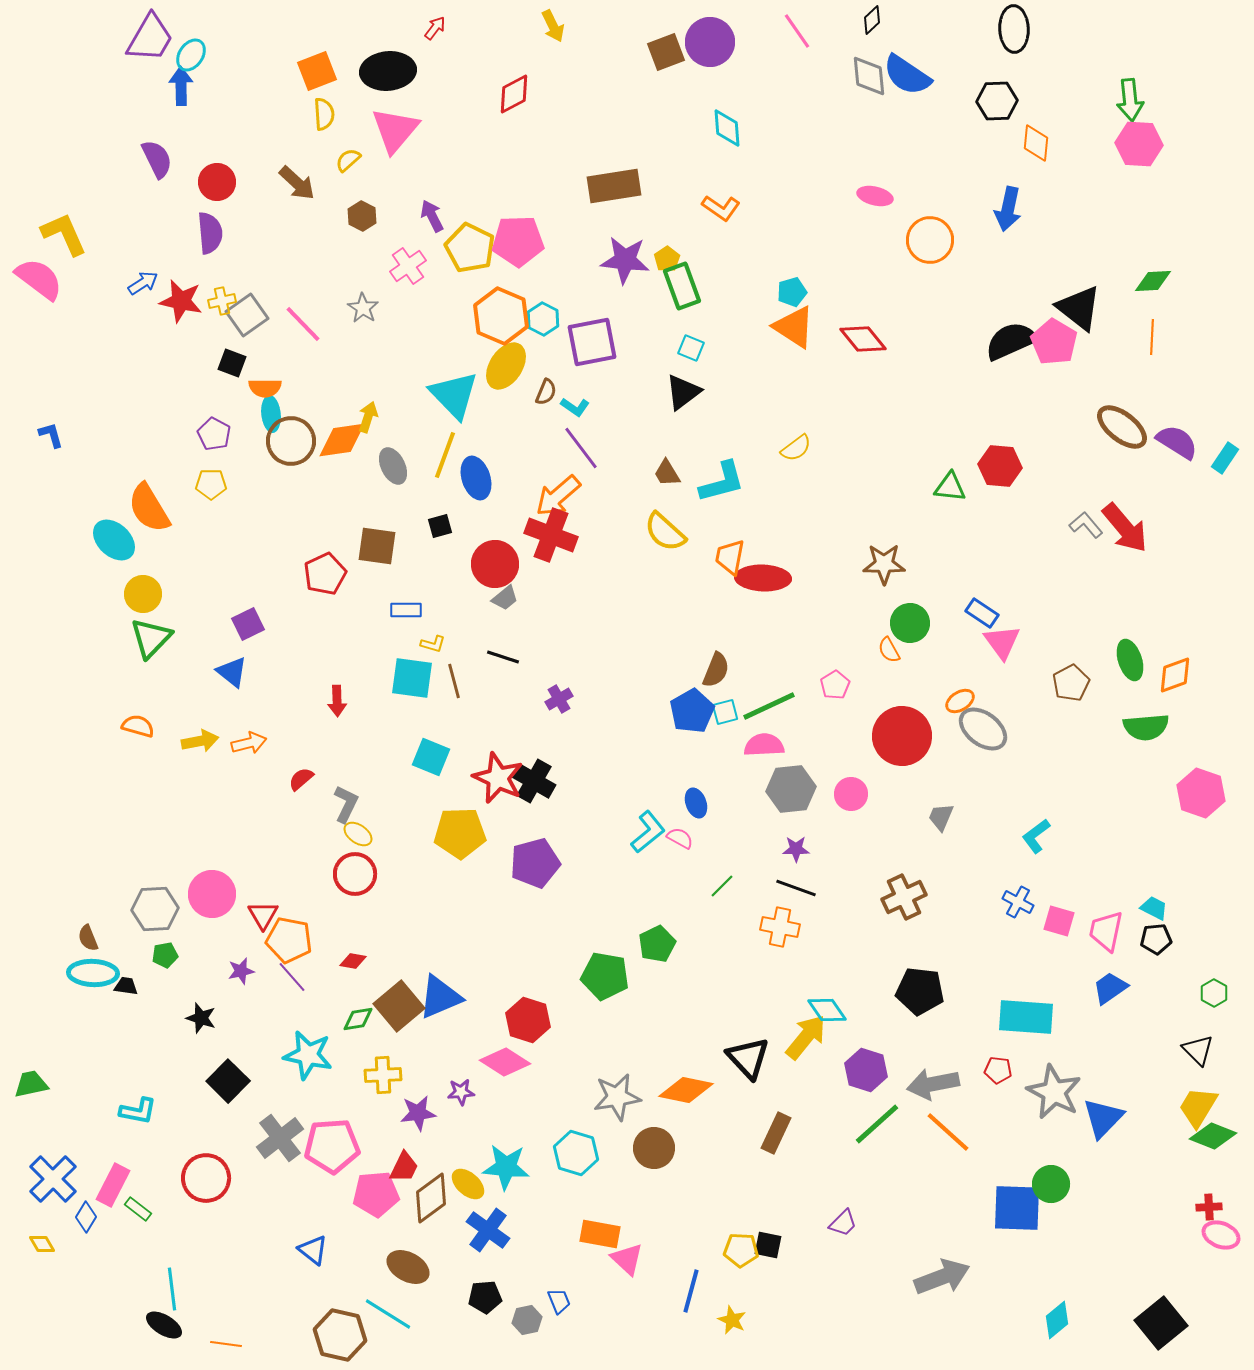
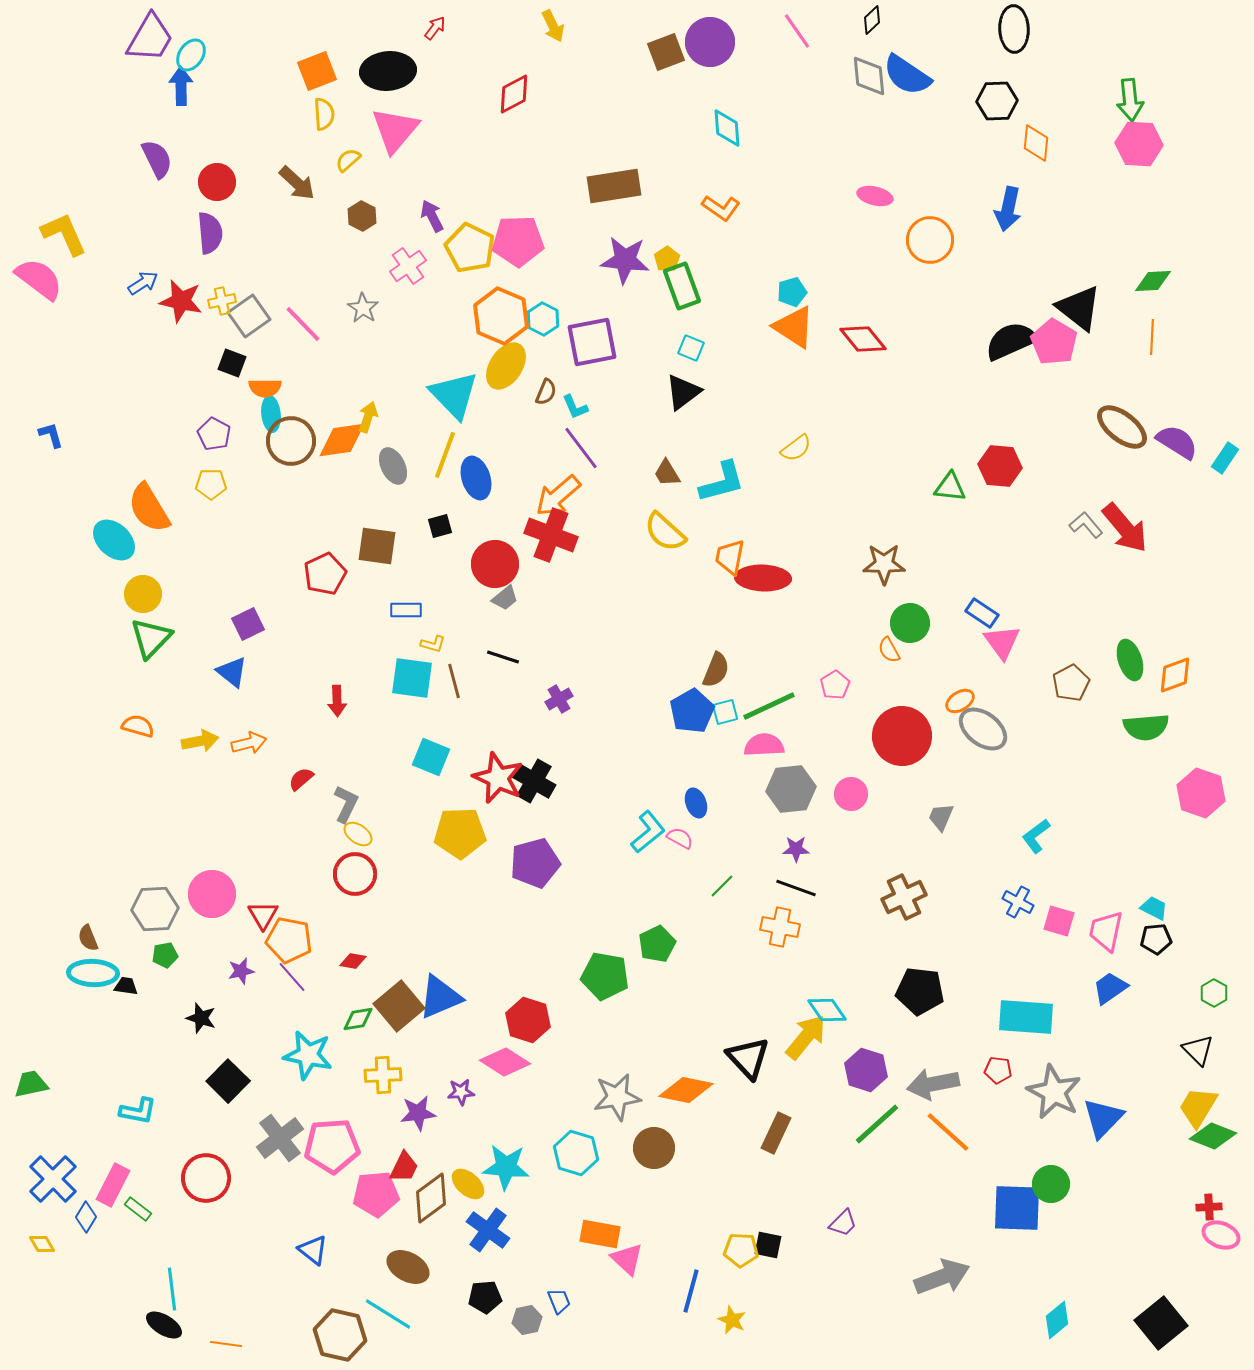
gray square at (247, 315): moved 2 px right, 1 px down
cyan L-shape at (575, 407): rotated 32 degrees clockwise
